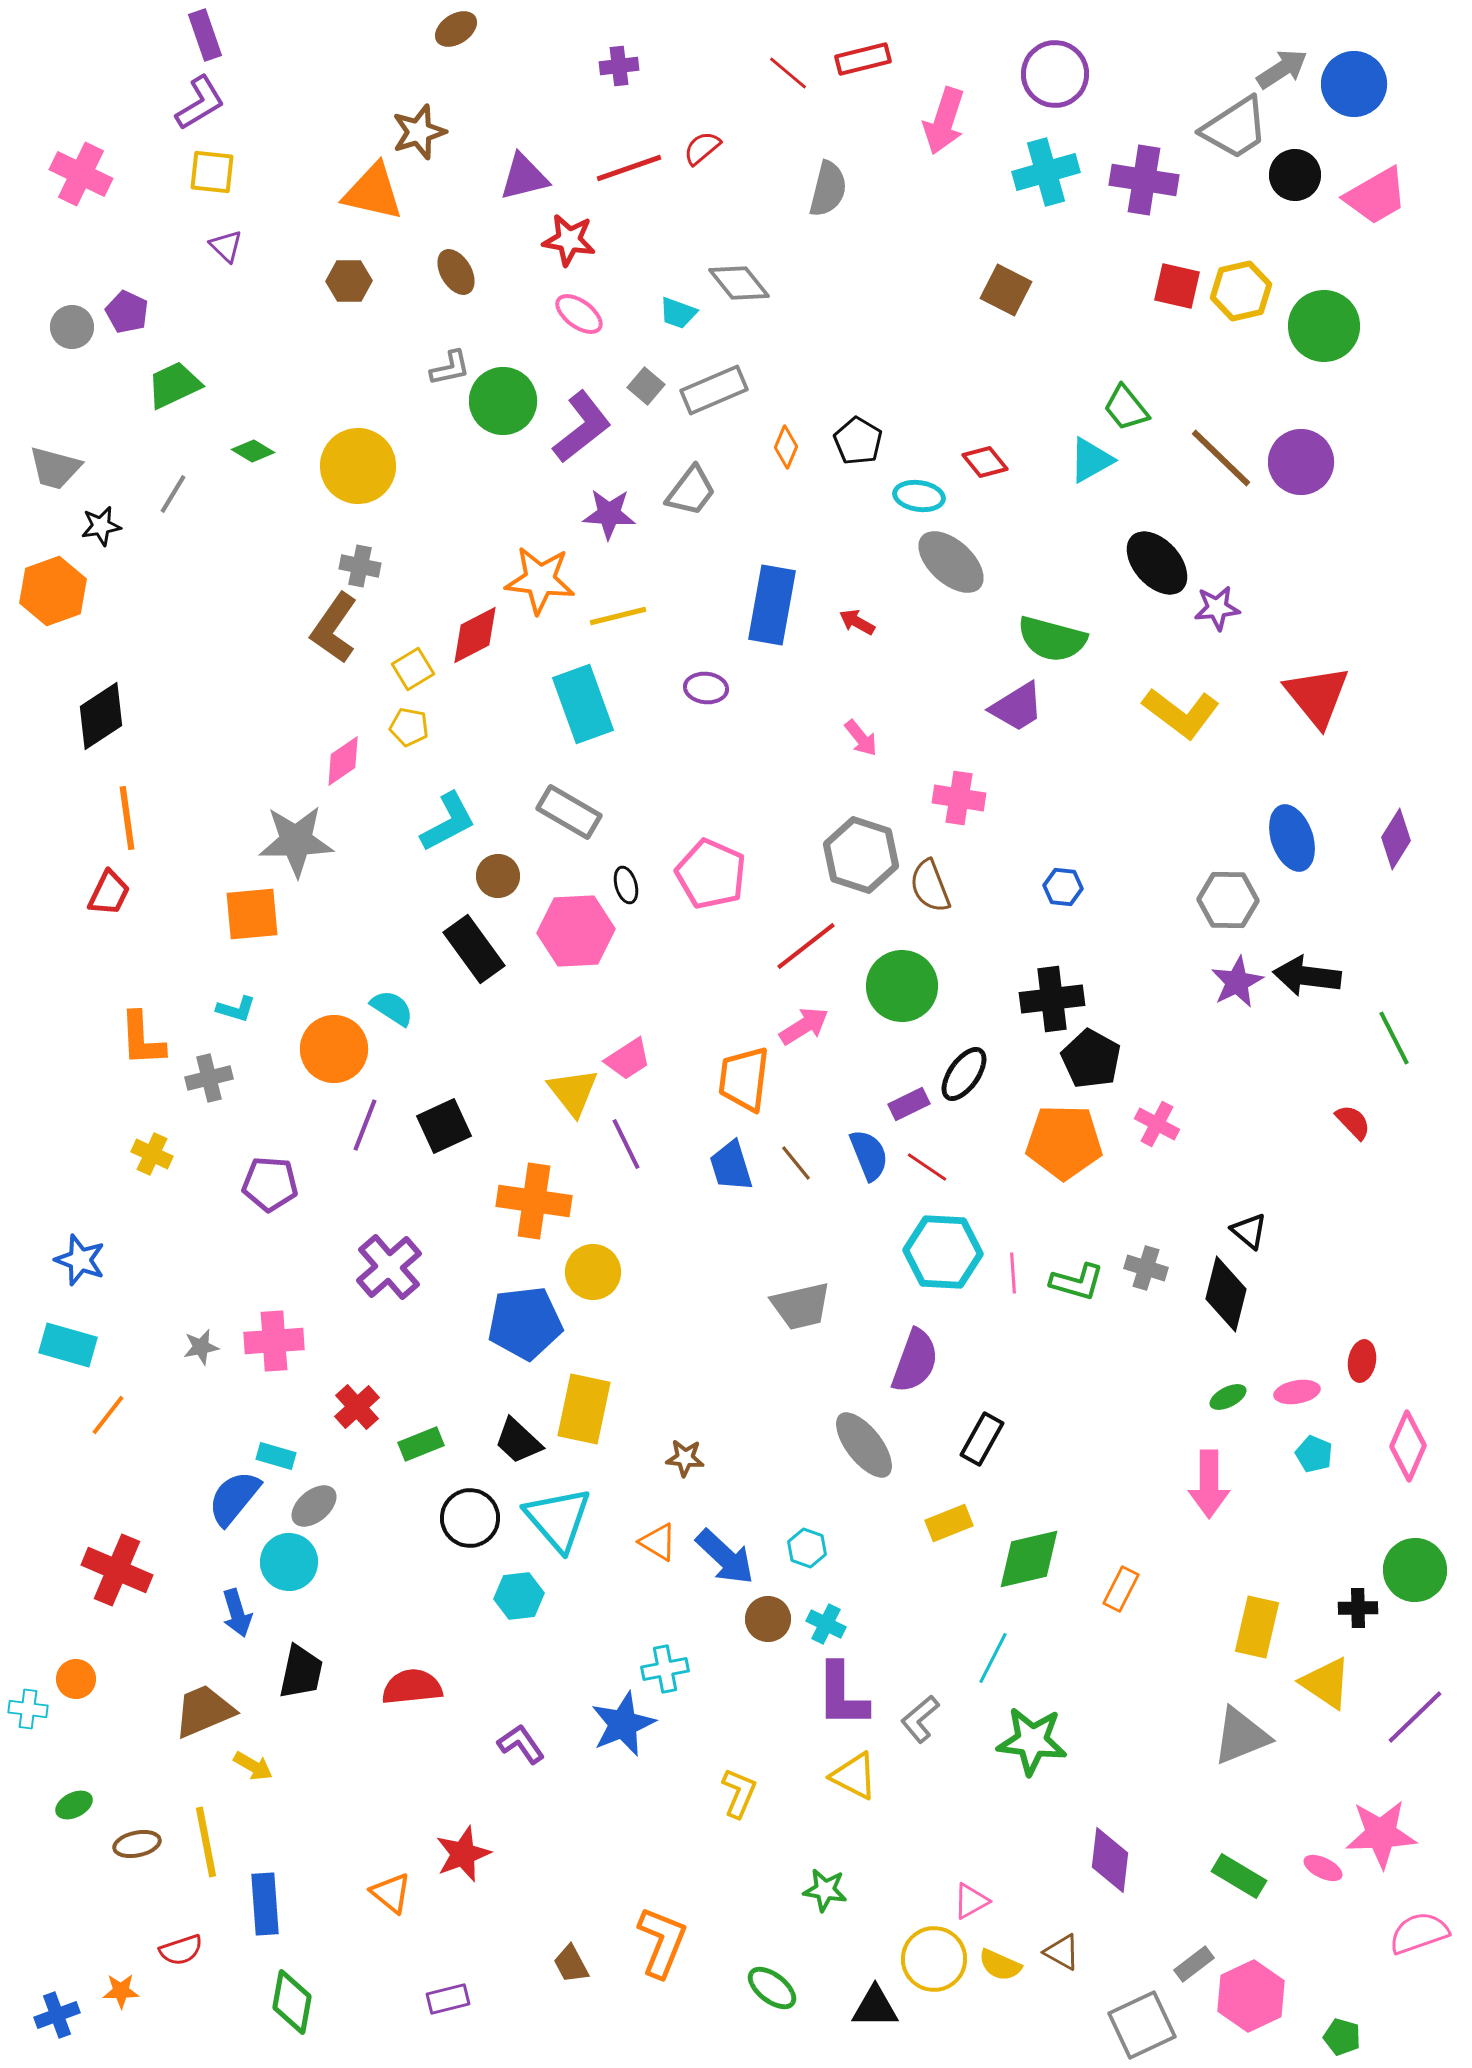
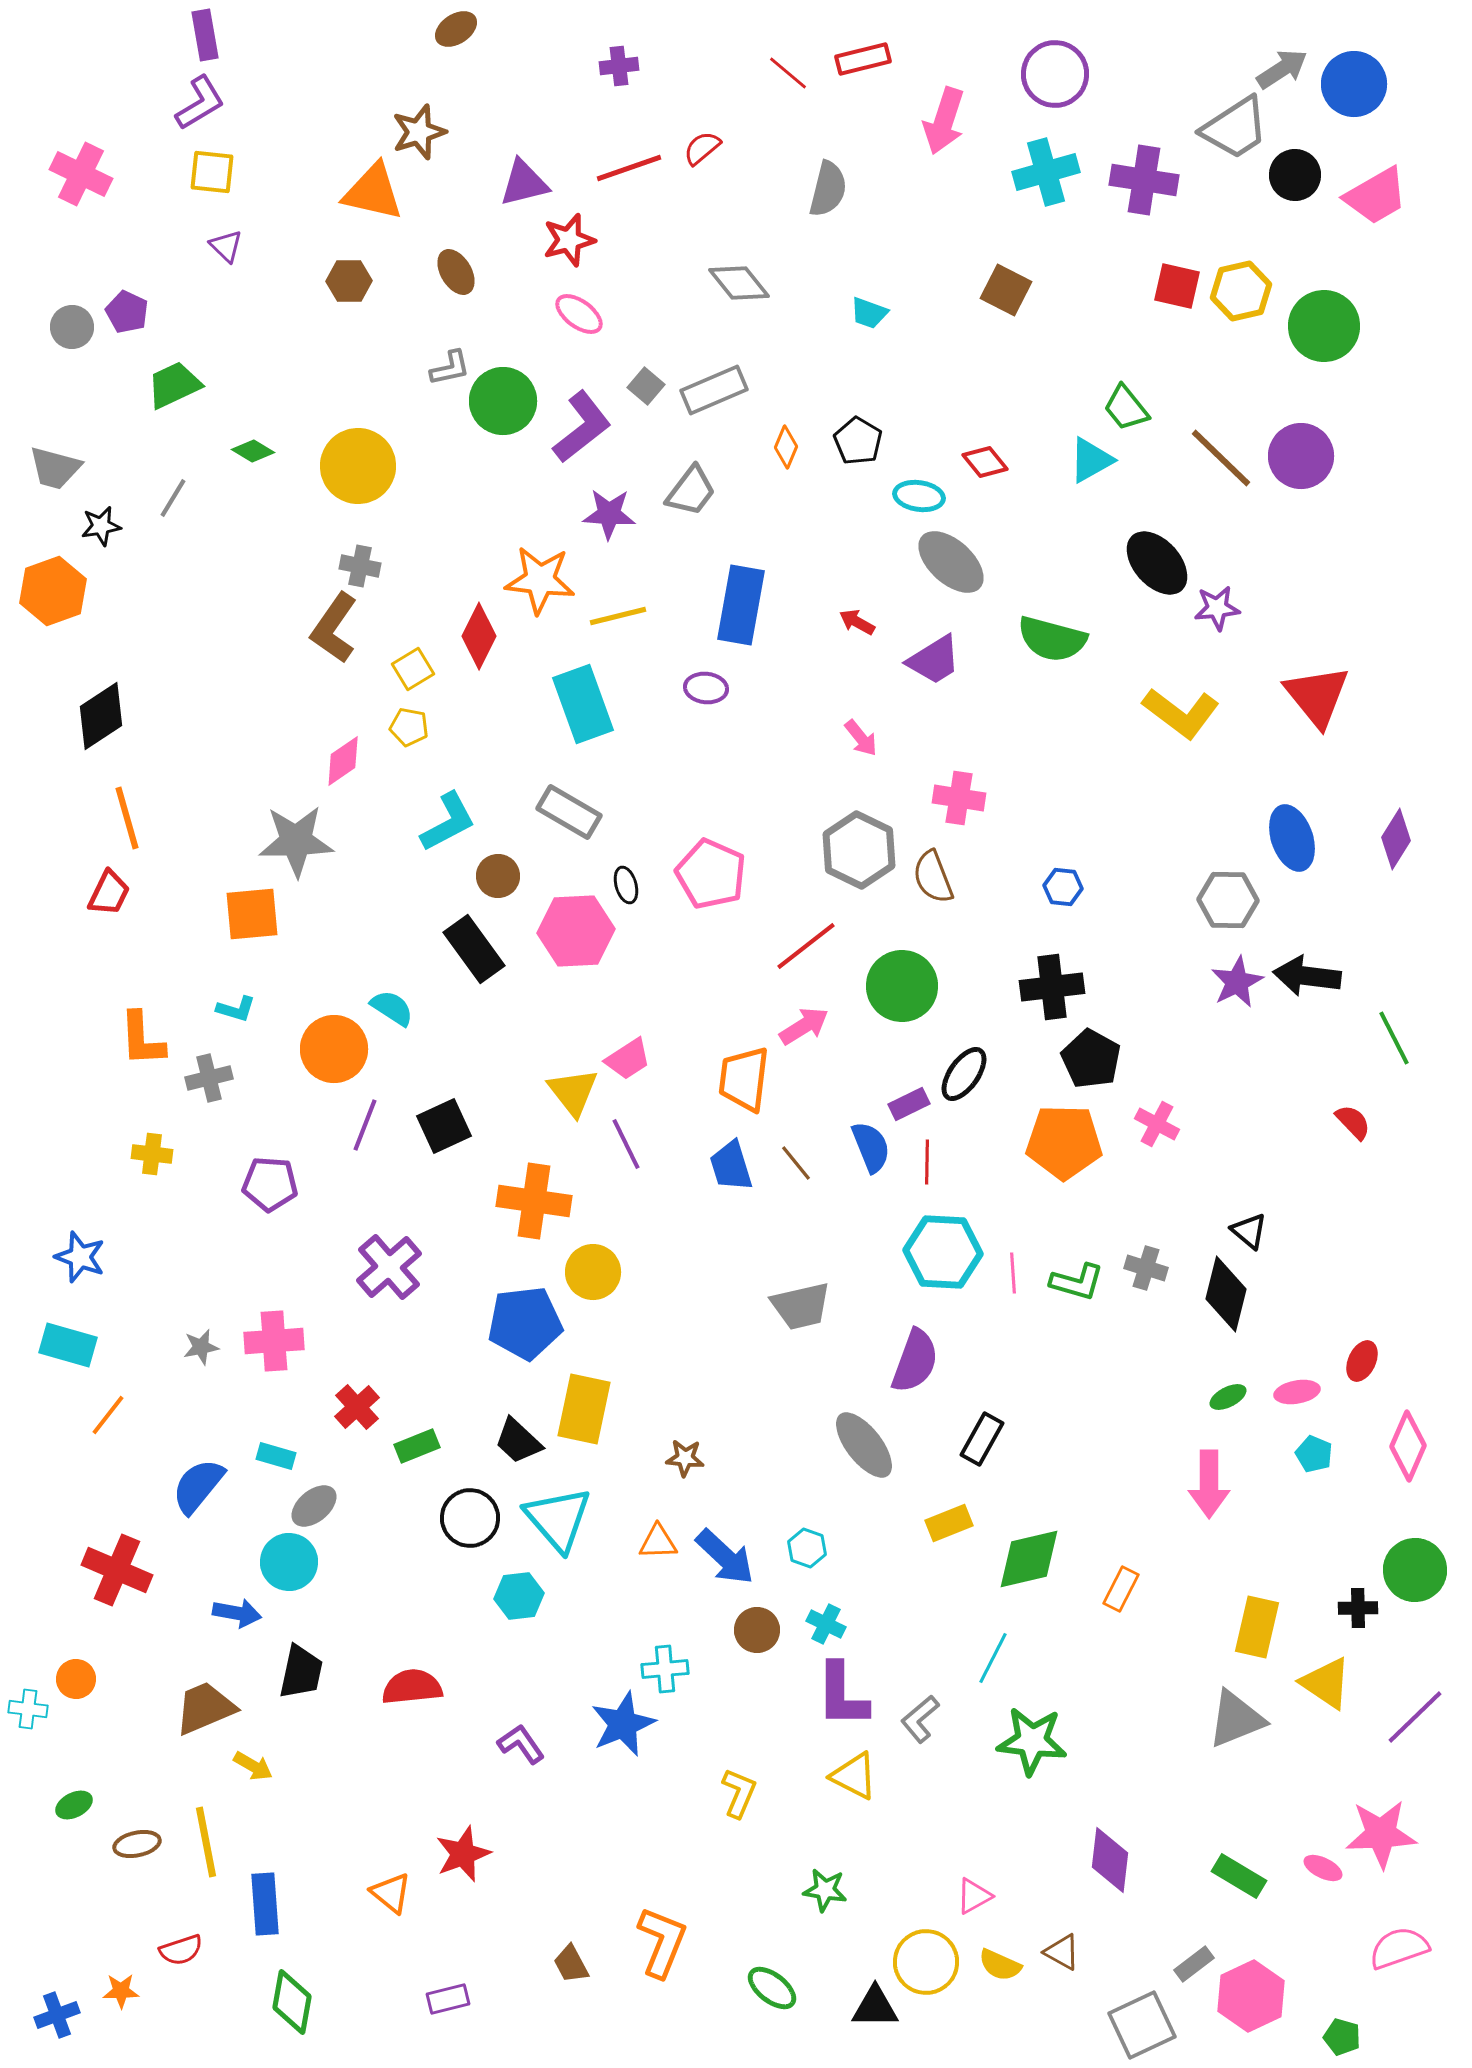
purple rectangle at (205, 35): rotated 9 degrees clockwise
purple triangle at (524, 177): moved 6 px down
red star at (569, 240): rotated 24 degrees counterclockwise
cyan trapezoid at (678, 313): moved 191 px right
purple circle at (1301, 462): moved 6 px up
gray line at (173, 494): moved 4 px down
blue rectangle at (772, 605): moved 31 px left
red diamond at (475, 635): moved 4 px right, 1 px down; rotated 36 degrees counterclockwise
purple trapezoid at (1017, 707): moved 83 px left, 47 px up
orange line at (127, 818): rotated 8 degrees counterclockwise
gray hexagon at (861, 855): moved 2 px left, 5 px up; rotated 8 degrees clockwise
brown semicircle at (930, 886): moved 3 px right, 9 px up
black cross at (1052, 999): moved 12 px up
yellow cross at (152, 1154): rotated 18 degrees counterclockwise
blue semicircle at (869, 1155): moved 2 px right, 8 px up
red line at (927, 1167): moved 5 px up; rotated 57 degrees clockwise
blue star at (80, 1260): moved 3 px up
red ellipse at (1362, 1361): rotated 15 degrees clockwise
green rectangle at (421, 1444): moved 4 px left, 2 px down
blue semicircle at (234, 1498): moved 36 px left, 12 px up
orange triangle at (658, 1542): rotated 33 degrees counterclockwise
blue arrow at (237, 1613): rotated 63 degrees counterclockwise
brown circle at (768, 1619): moved 11 px left, 11 px down
cyan cross at (665, 1669): rotated 6 degrees clockwise
brown trapezoid at (204, 1711): moved 1 px right, 3 px up
gray triangle at (1241, 1736): moved 5 px left, 17 px up
pink triangle at (971, 1901): moved 3 px right, 5 px up
pink semicircle at (1419, 1933): moved 20 px left, 15 px down
yellow circle at (934, 1959): moved 8 px left, 3 px down
